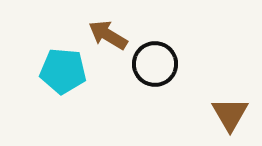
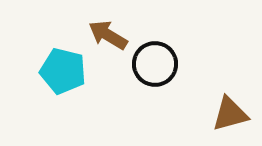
cyan pentagon: rotated 9 degrees clockwise
brown triangle: rotated 45 degrees clockwise
